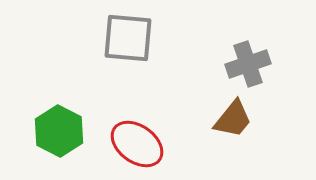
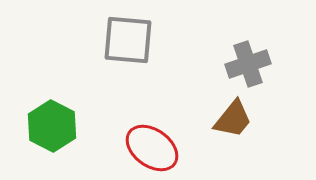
gray square: moved 2 px down
green hexagon: moved 7 px left, 5 px up
red ellipse: moved 15 px right, 4 px down
